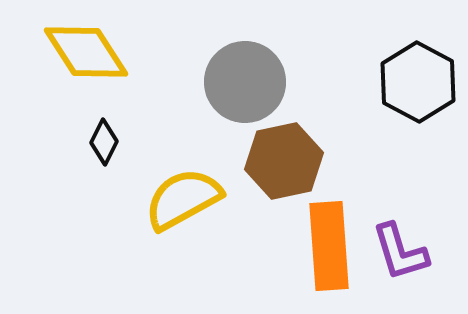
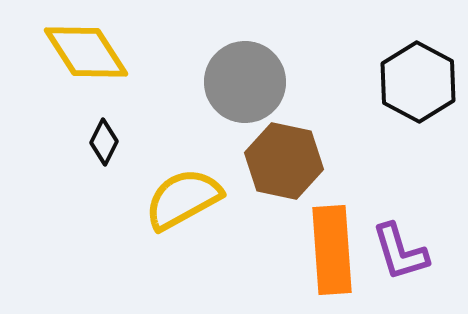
brown hexagon: rotated 24 degrees clockwise
orange rectangle: moved 3 px right, 4 px down
